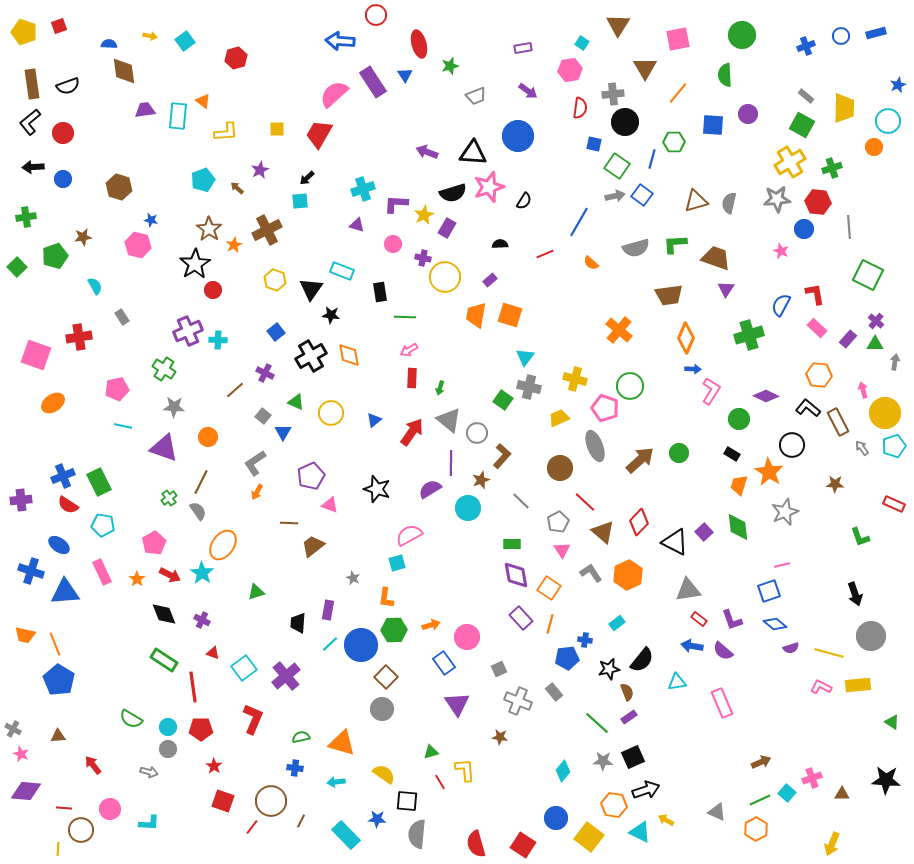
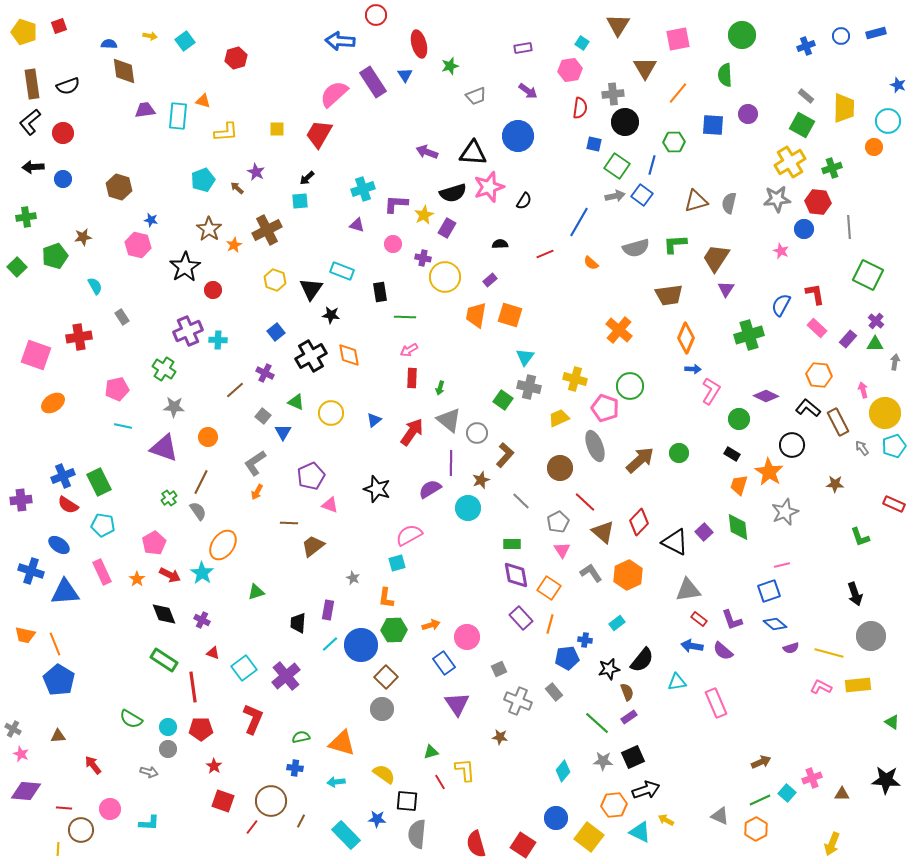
blue star at (898, 85): rotated 28 degrees counterclockwise
orange triangle at (203, 101): rotated 21 degrees counterclockwise
blue line at (652, 159): moved 6 px down
purple star at (260, 170): moved 4 px left, 2 px down; rotated 18 degrees counterclockwise
brown trapezoid at (716, 258): rotated 76 degrees counterclockwise
black star at (195, 264): moved 10 px left, 3 px down
brown L-shape at (502, 456): moved 3 px right, 1 px up
pink rectangle at (722, 703): moved 6 px left
orange hexagon at (614, 805): rotated 15 degrees counterclockwise
gray triangle at (717, 812): moved 3 px right, 4 px down
